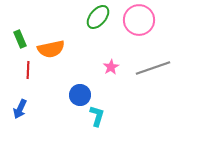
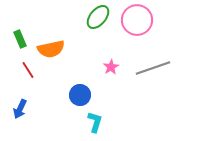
pink circle: moved 2 px left
red line: rotated 36 degrees counterclockwise
cyan L-shape: moved 2 px left, 6 px down
